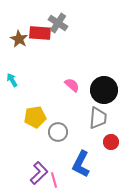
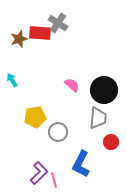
brown star: rotated 24 degrees clockwise
